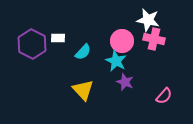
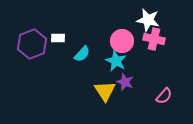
purple hexagon: rotated 12 degrees clockwise
cyan semicircle: moved 1 px left, 2 px down
yellow triangle: moved 22 px right, 1 px down; rotated 10 degrees clockwise
